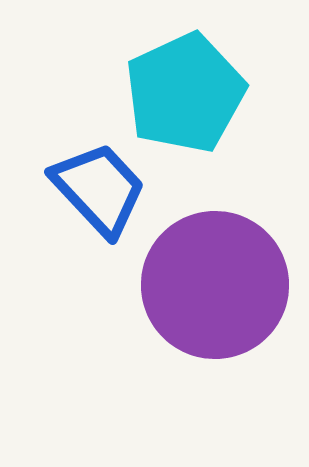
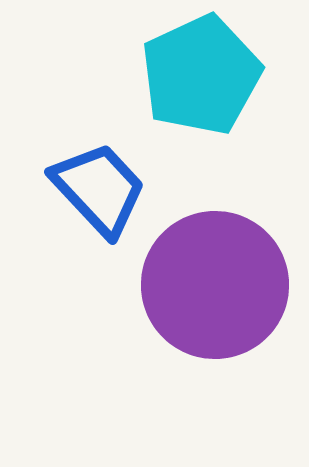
cyan pentagon: moved 16 px right, 18 px up
